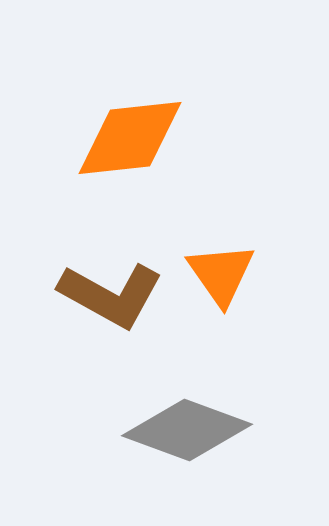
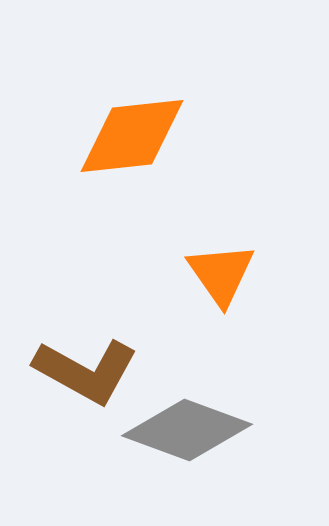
orange diamond: moved 2 px right, 2 px up
brown L-shape: moved 25 px left, 76 px down
